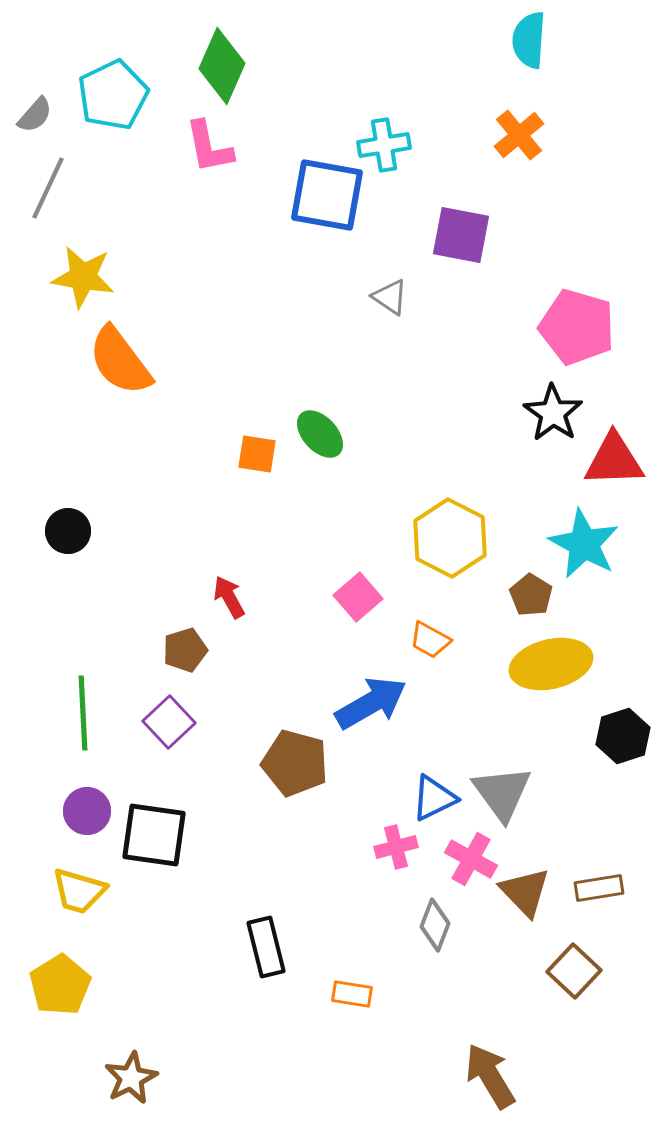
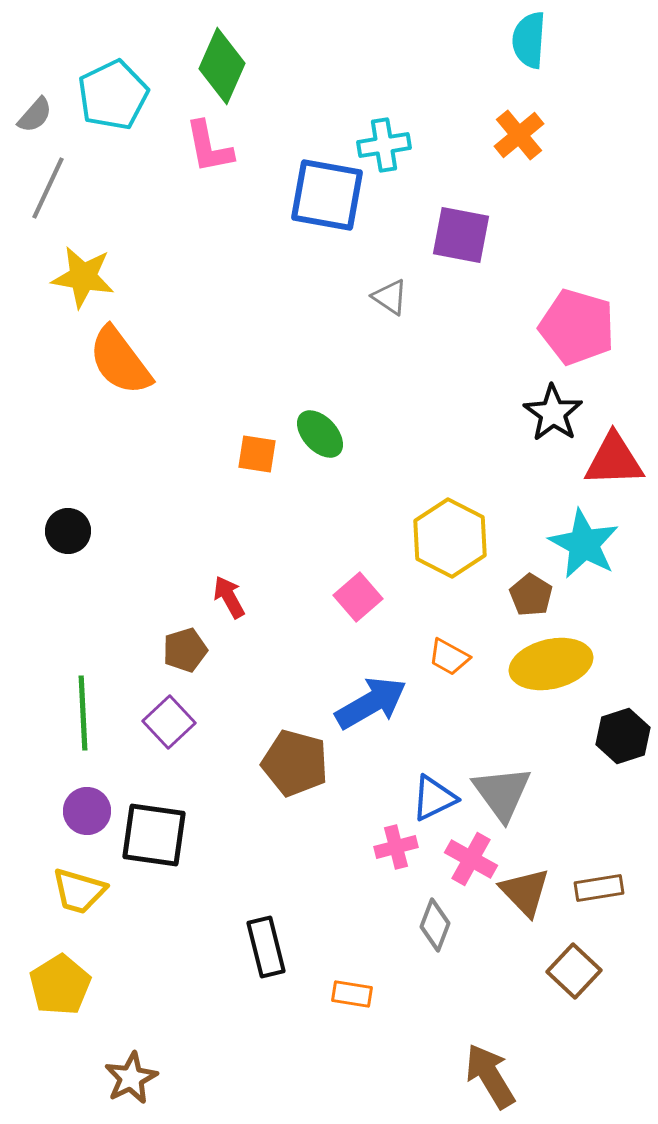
orange trapezoid at (430, 640): moved 19 px right, 17 px down
